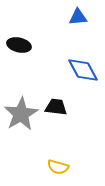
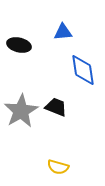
blue triangle: moved 15 px left, 15 px down
blue diamond: rotated 20 degrees clockwise
black trapezoid: rotated 15 degrees clockwise
gray star: moved 3 px up
